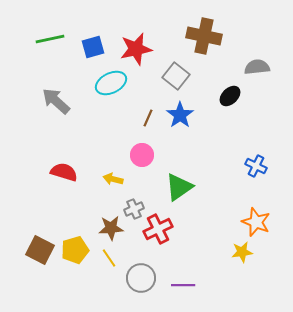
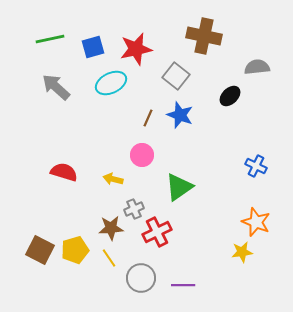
gray arrow: moved 14 px up
blue star: rotated 16 degrees counterclockwise
red cross: moved 1 px left, 3 px down
